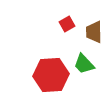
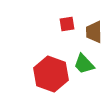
red square: rotated 21 degrees clockwise
red hexagon: moved 1 px up; rotated 24 degrees clockwise
